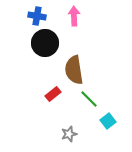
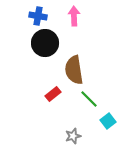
blue cross: moved 1 px right
gray star: moved 4 px right, 2 px down
